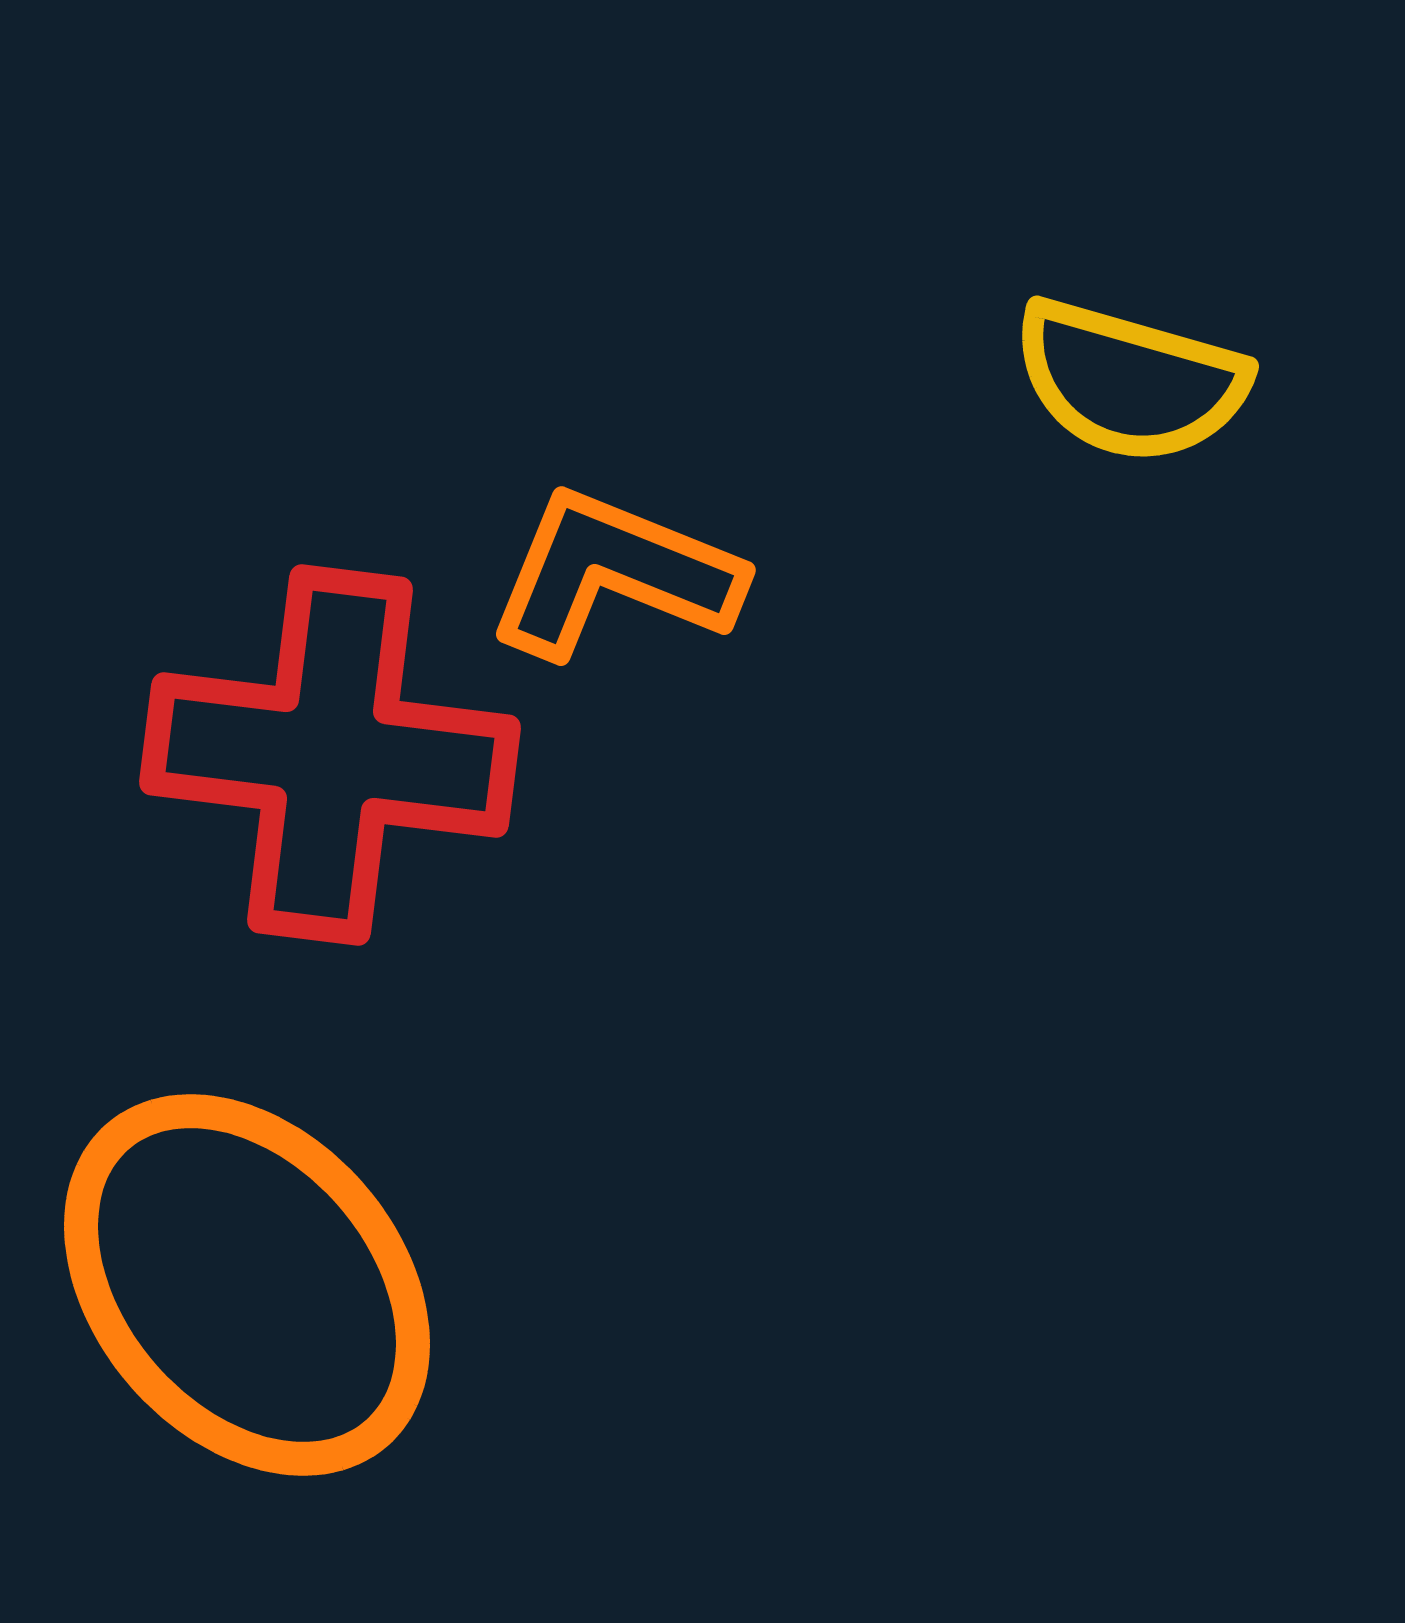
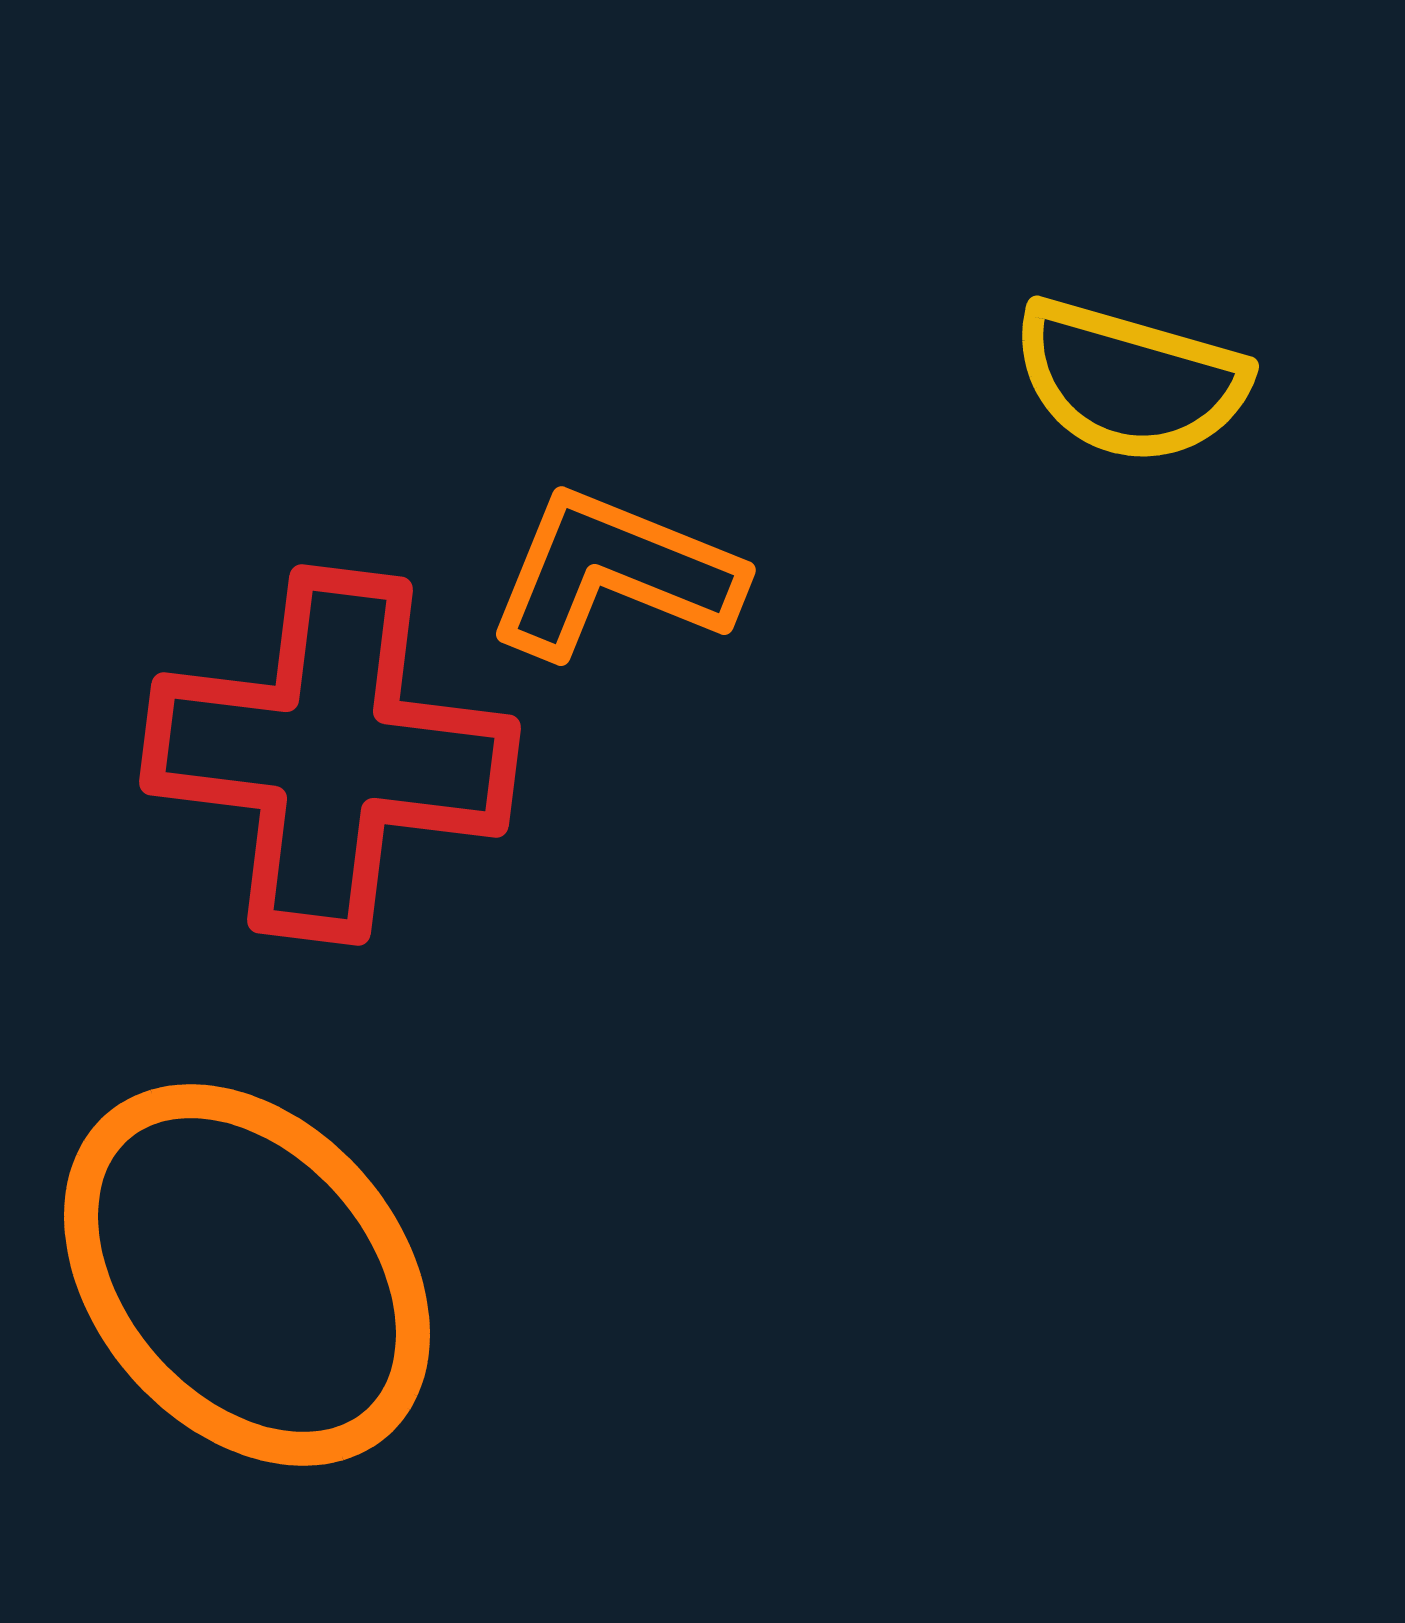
orange ellipse: moved 10 px up
